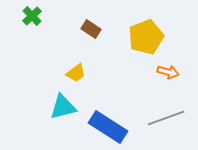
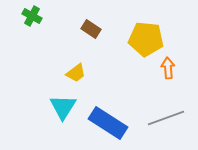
green cross: rotated 18 degrees counterclockwise
yellow pentagon: moved 2 px down; rotated 28 degrees clockwise
orange arrow: moved 4 px up; rotated 110 degrees counterclockwise
cyan triangle: rotated 44 degrees counterclockwise
blue rectangle: moved 4 px up
